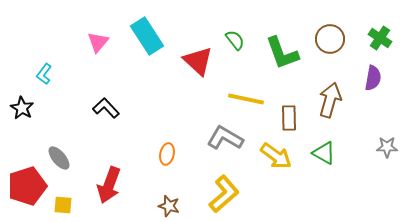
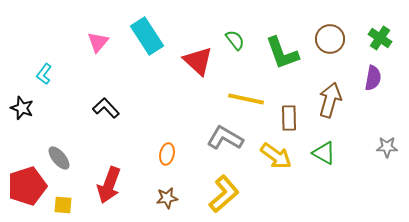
black star: rotated 10 degrees counterclockwise
brown star: moved 2 px left, 8 px up; rotated 25 degrees counterclockwise
